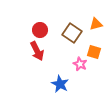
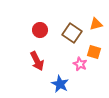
red arrow: moved 10 px down
